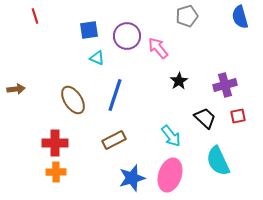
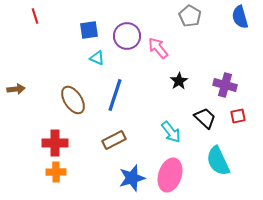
gray pentagon: moved 3 px right; rotated 25 degrees counterclockwise
purple cross: rotated 30 degrees clockwise
cyan arrow: moved 4 px up
